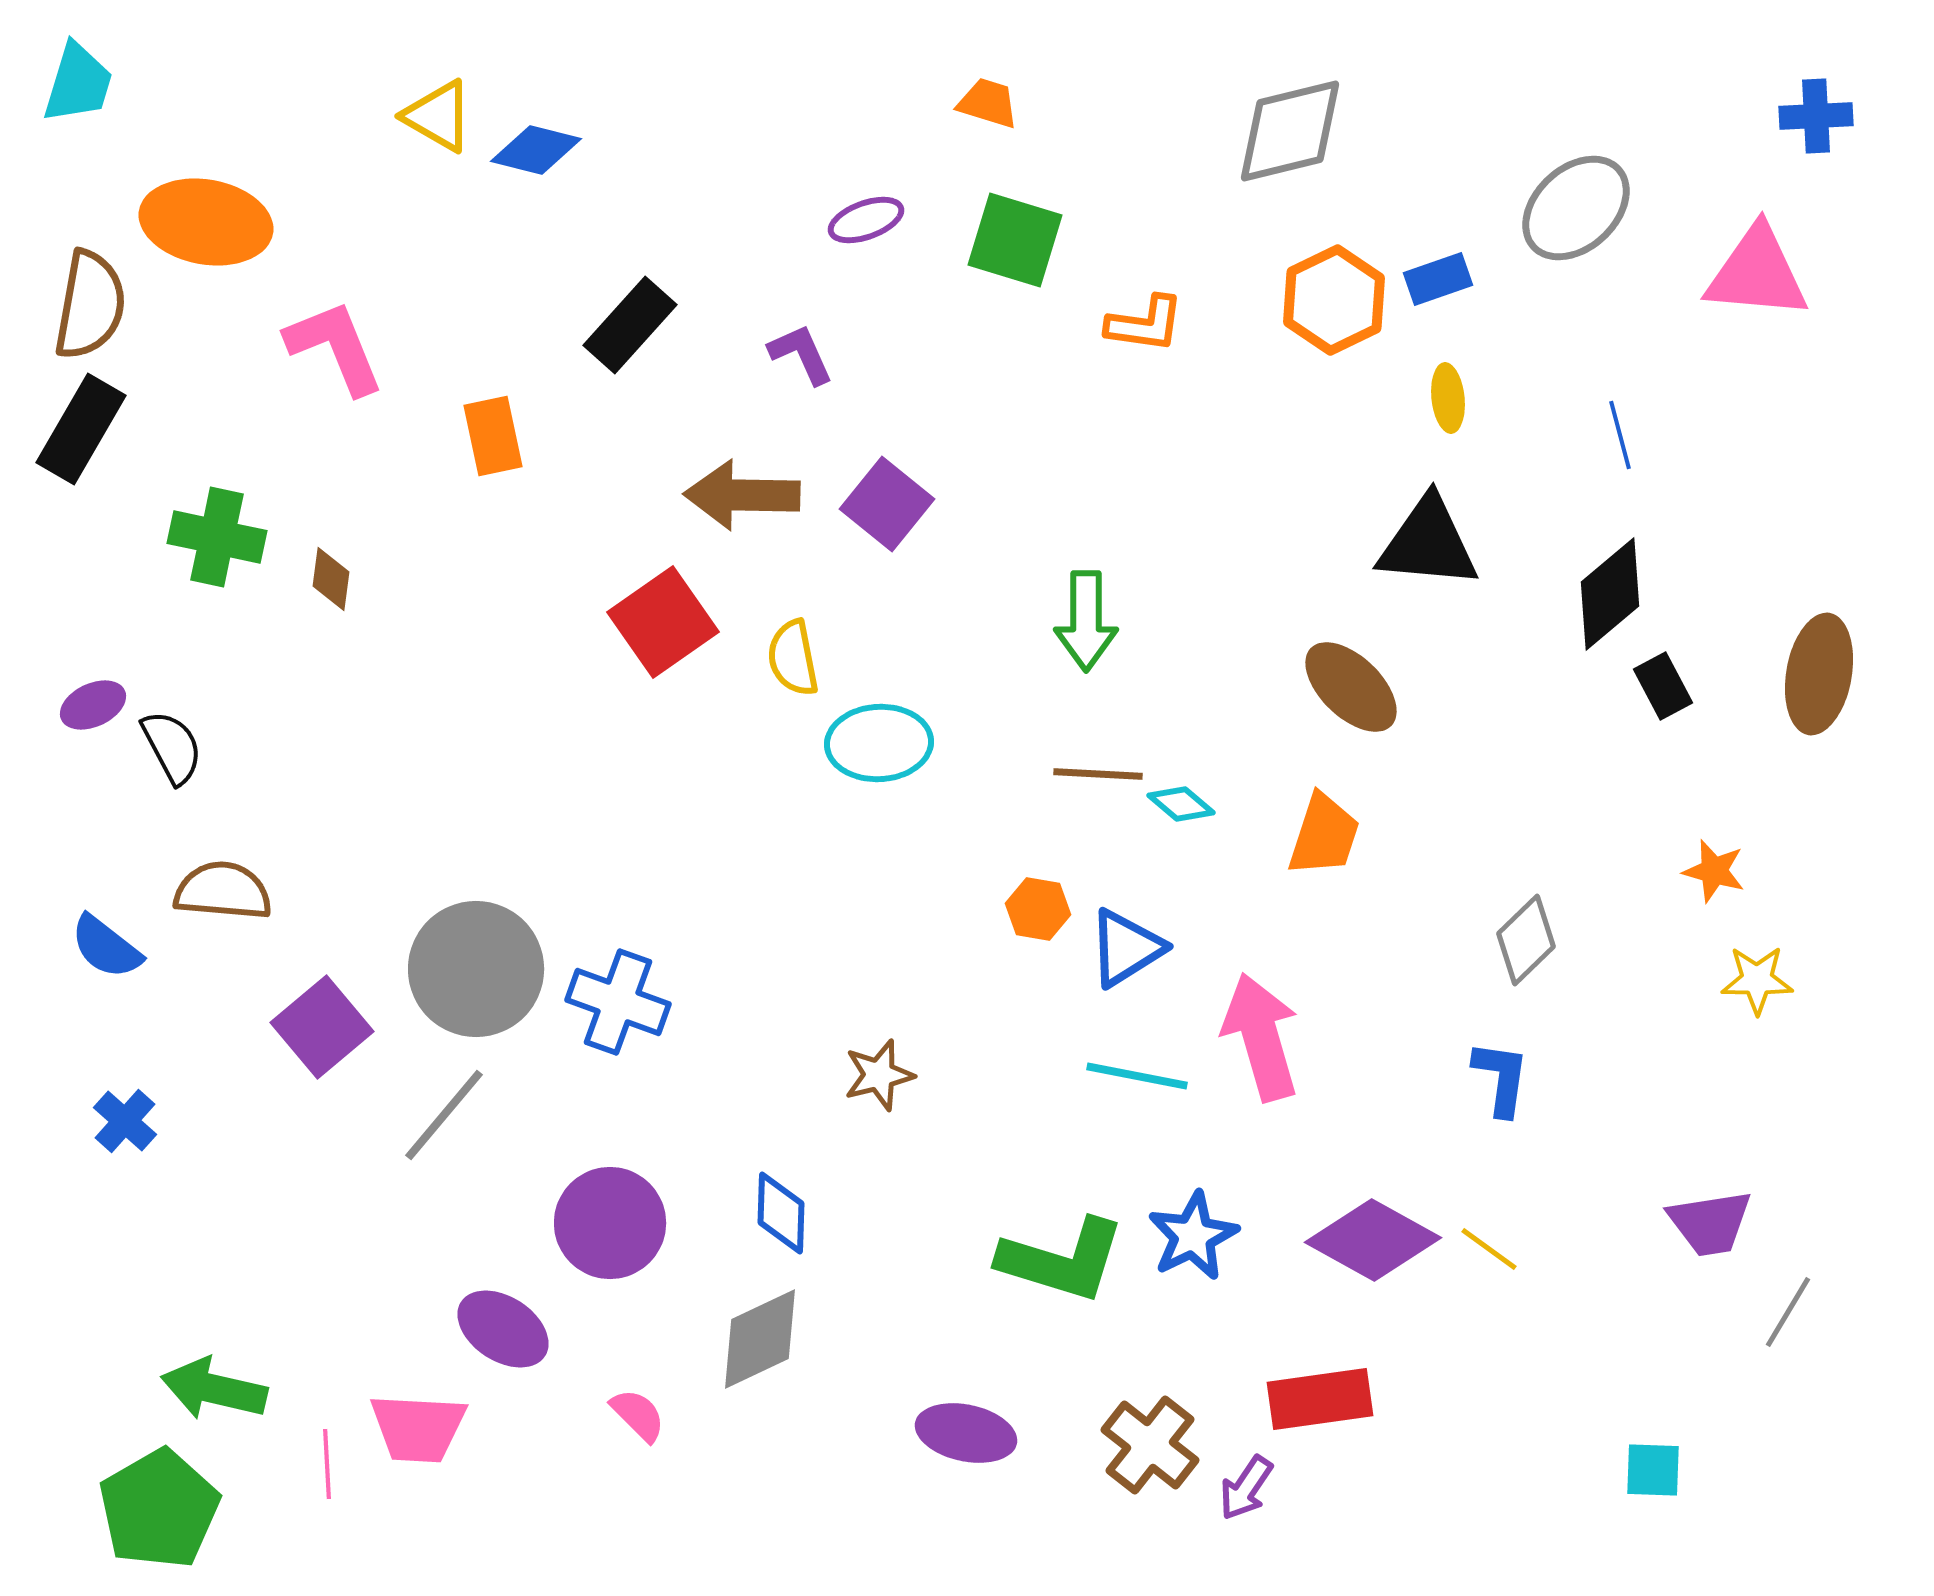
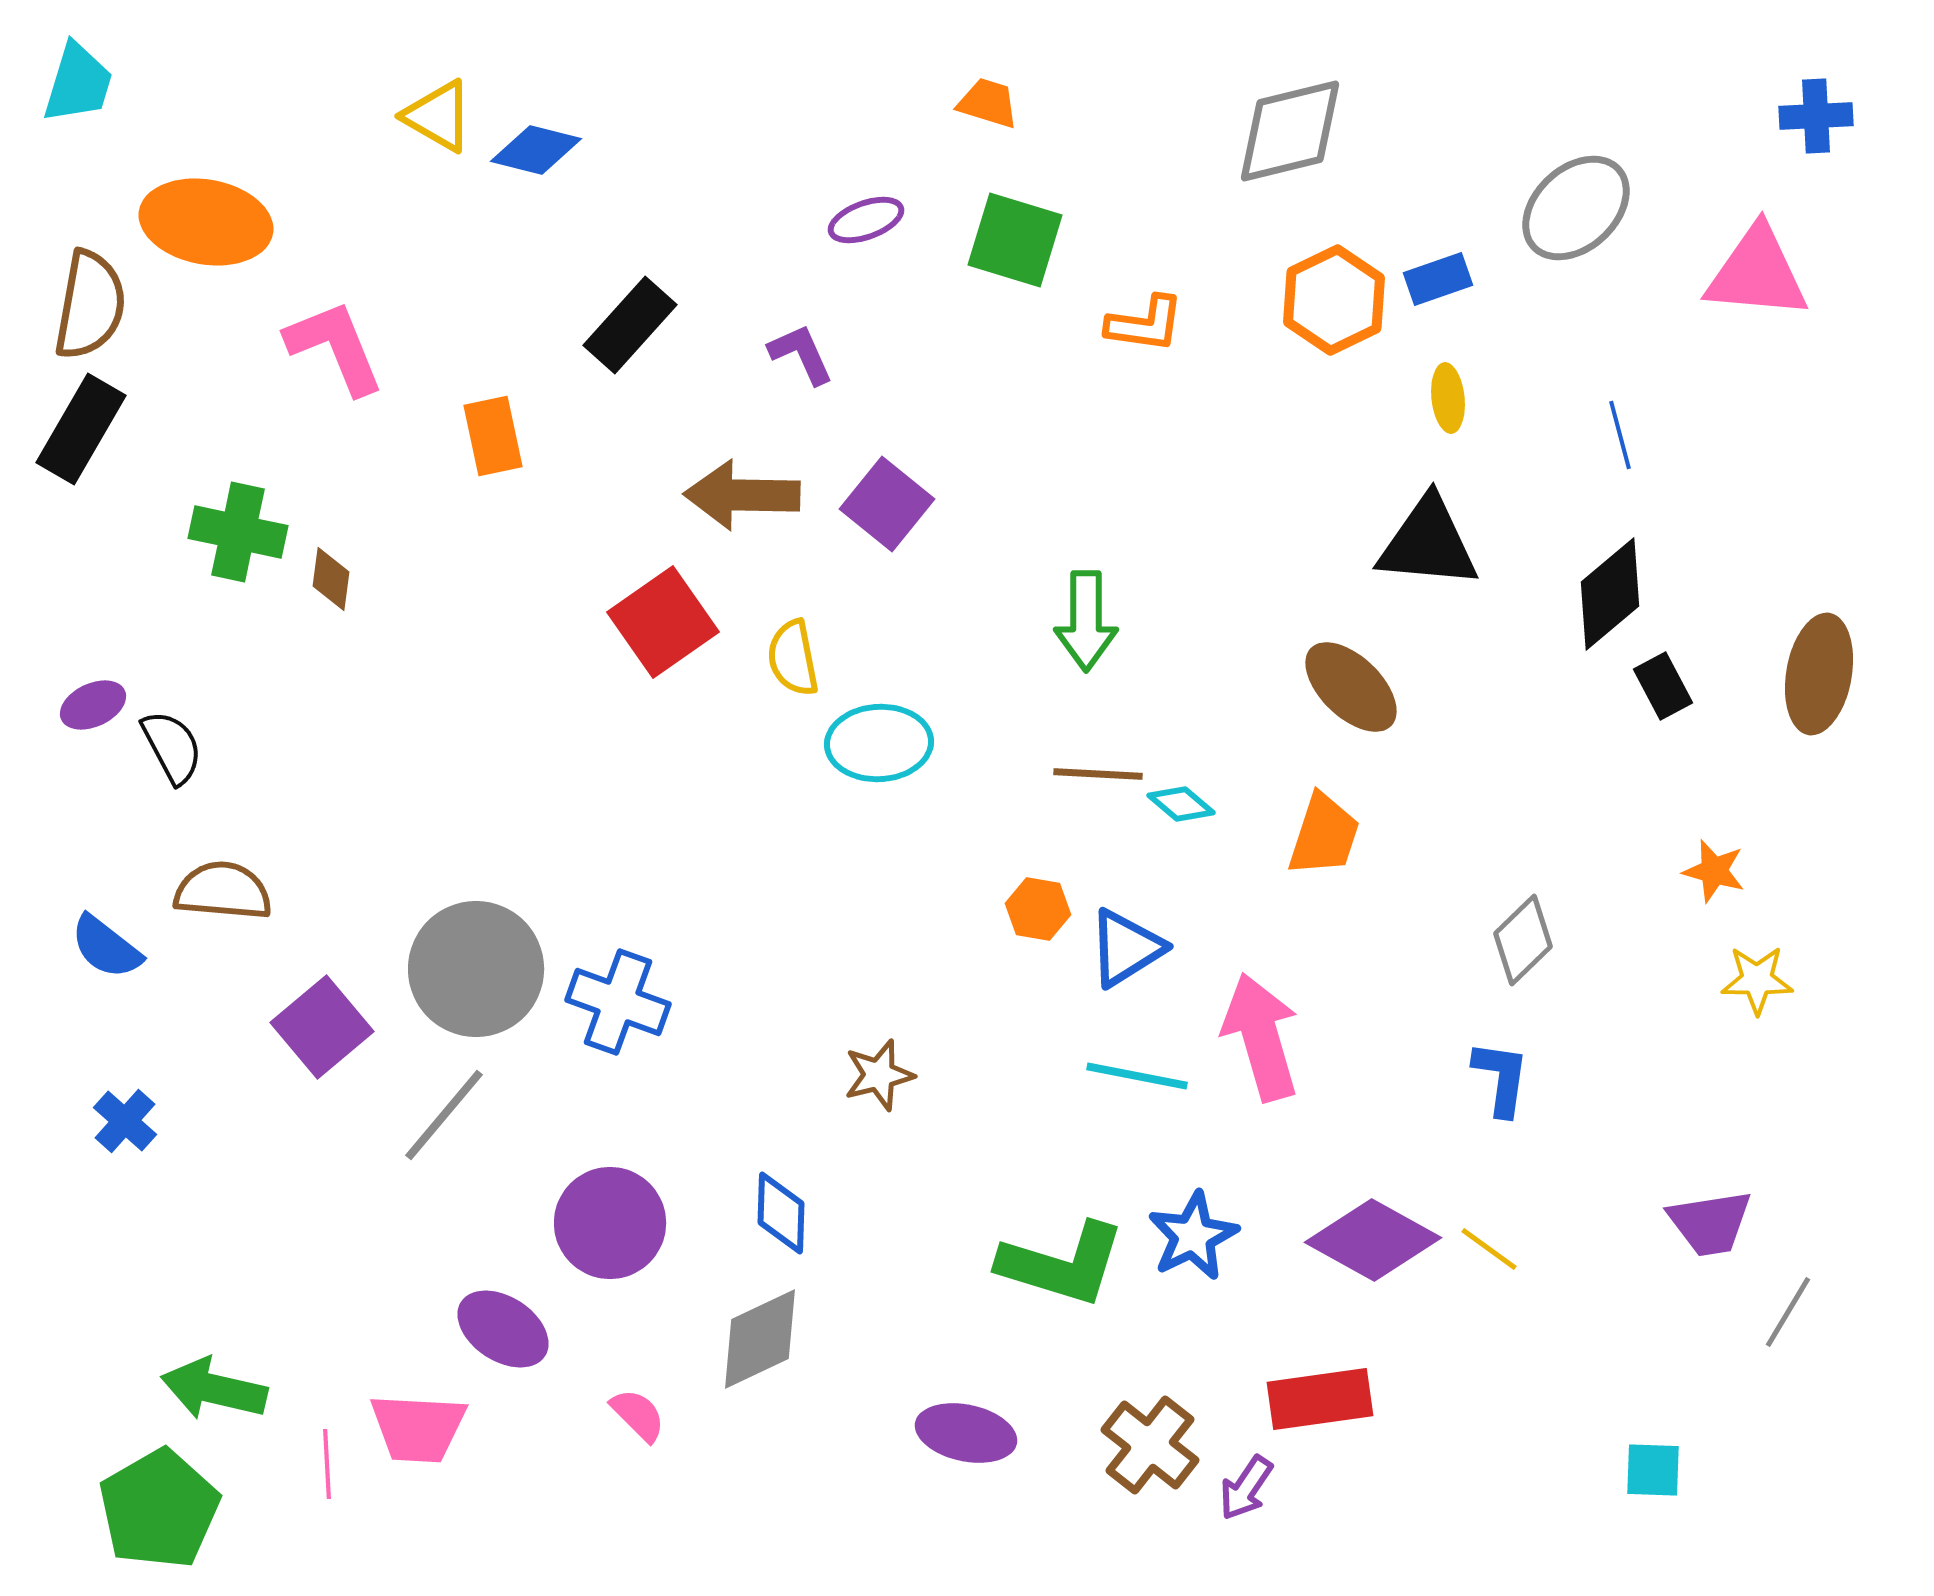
green cross at (217, 537): moved 21 px right, 5 px up
gray diamond at (1526, 940): moved 3 px left
green L-shape at (1062, 1260): moved 4 px down
